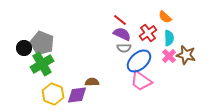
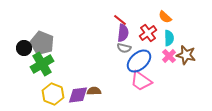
purple semicircle: moved 1 px right, 1 px up; rotated 72 degrees clockwise
gray semicircle: rotated 16 degrees clockwise
brown semicircle: moved 2 px right, 9 px down
purple diamond: moved 1 px right
